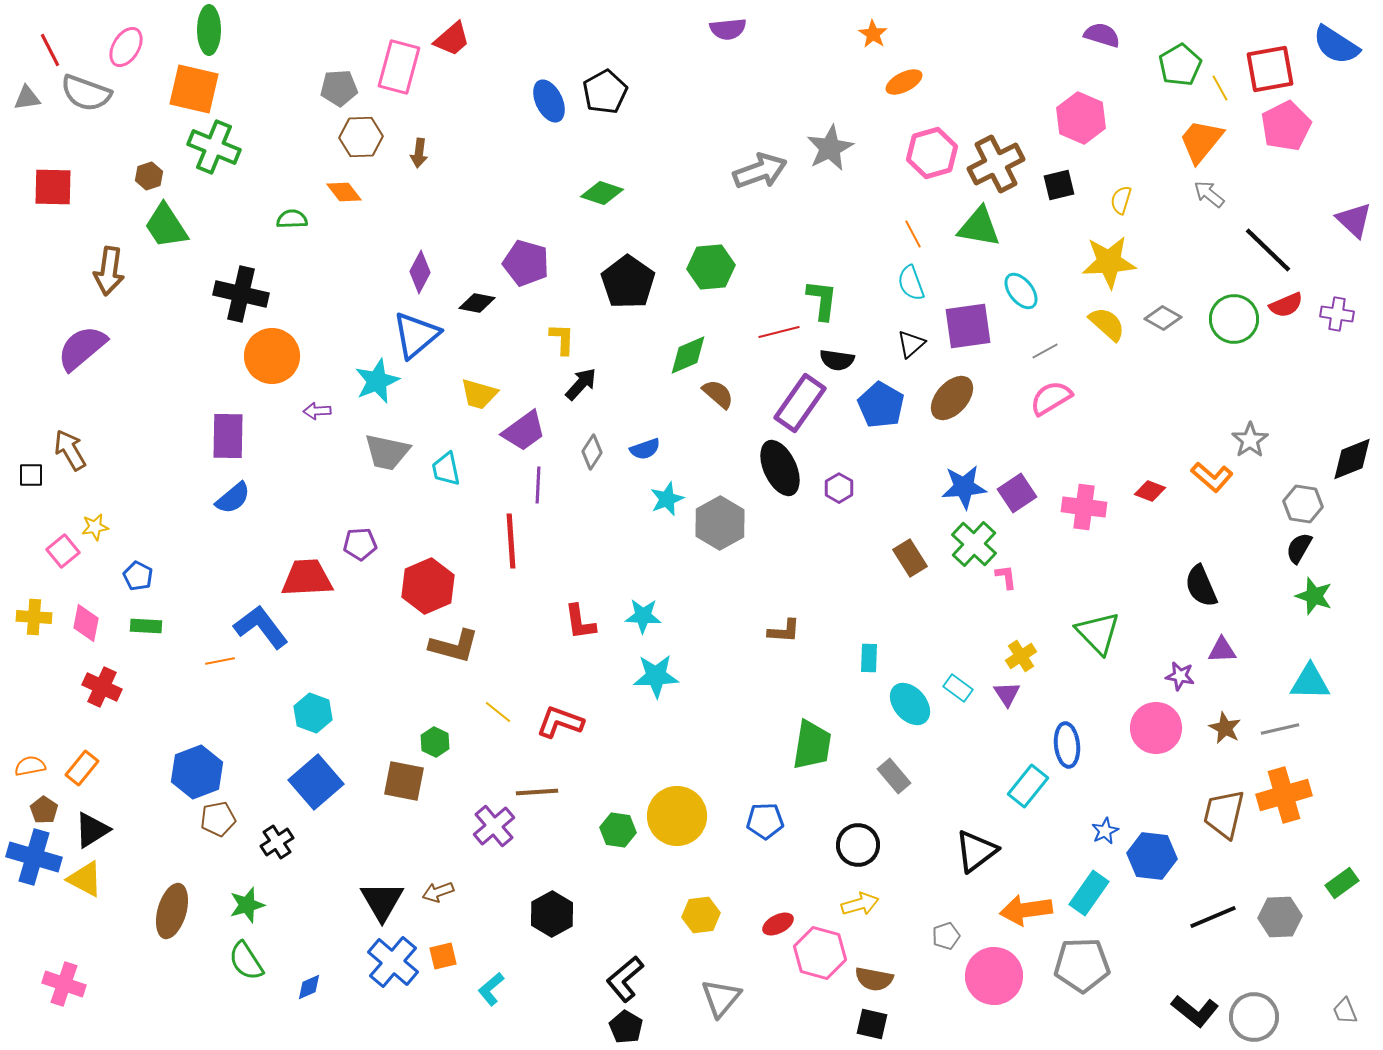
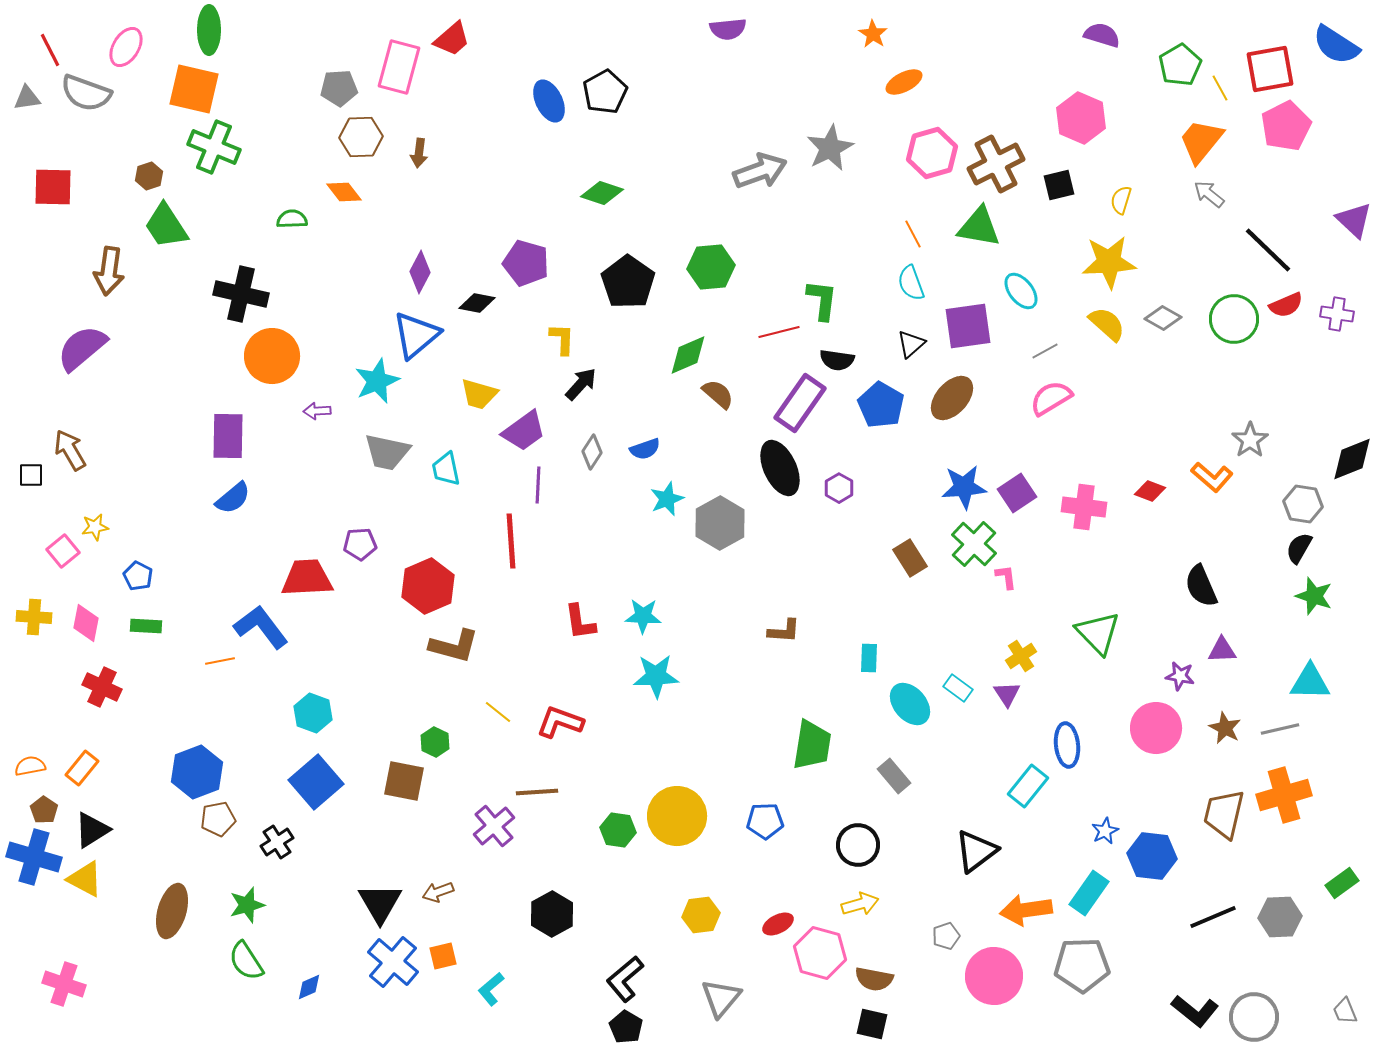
black triangle at (382, 901): moved 2 px left, 2 px down
